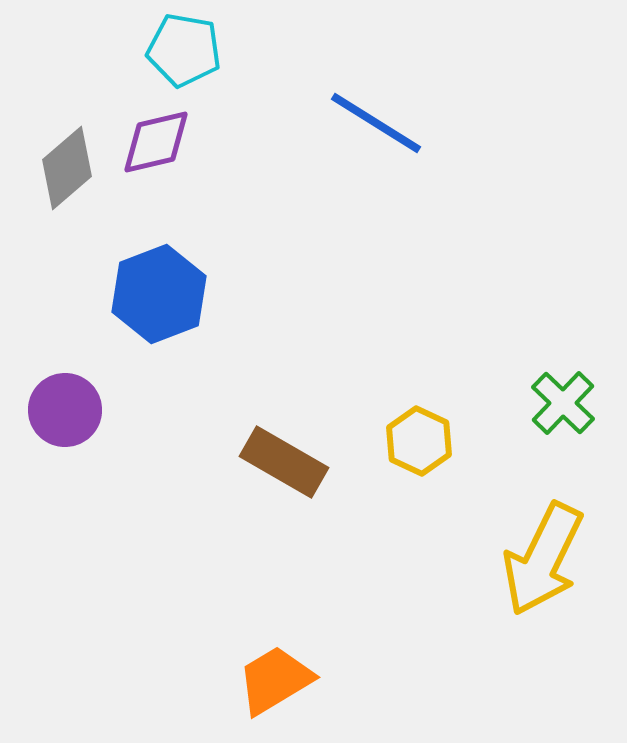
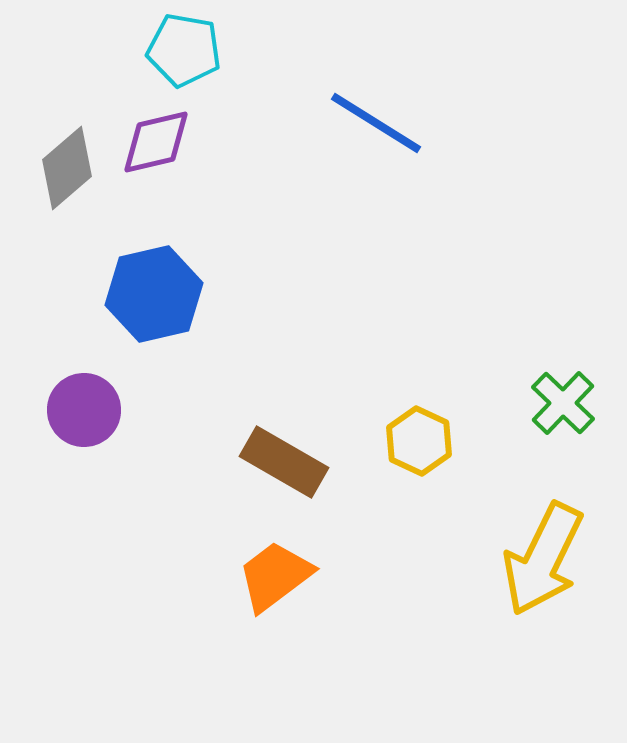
blue hexagon: moved 5 px left; rotated 8 degrees clockwise
purple circle: moved 19 px right
orange trapezoid: moved 104 px up; rotated 6 degrees counterclockwise
